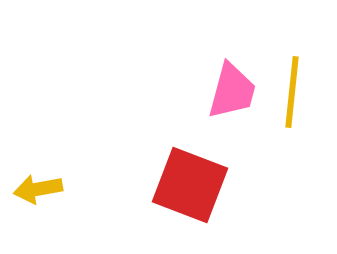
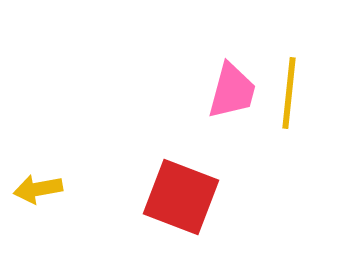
yellow line: moved 3 px left, 1 px down
red square: moved 9 px left, 12 px down
